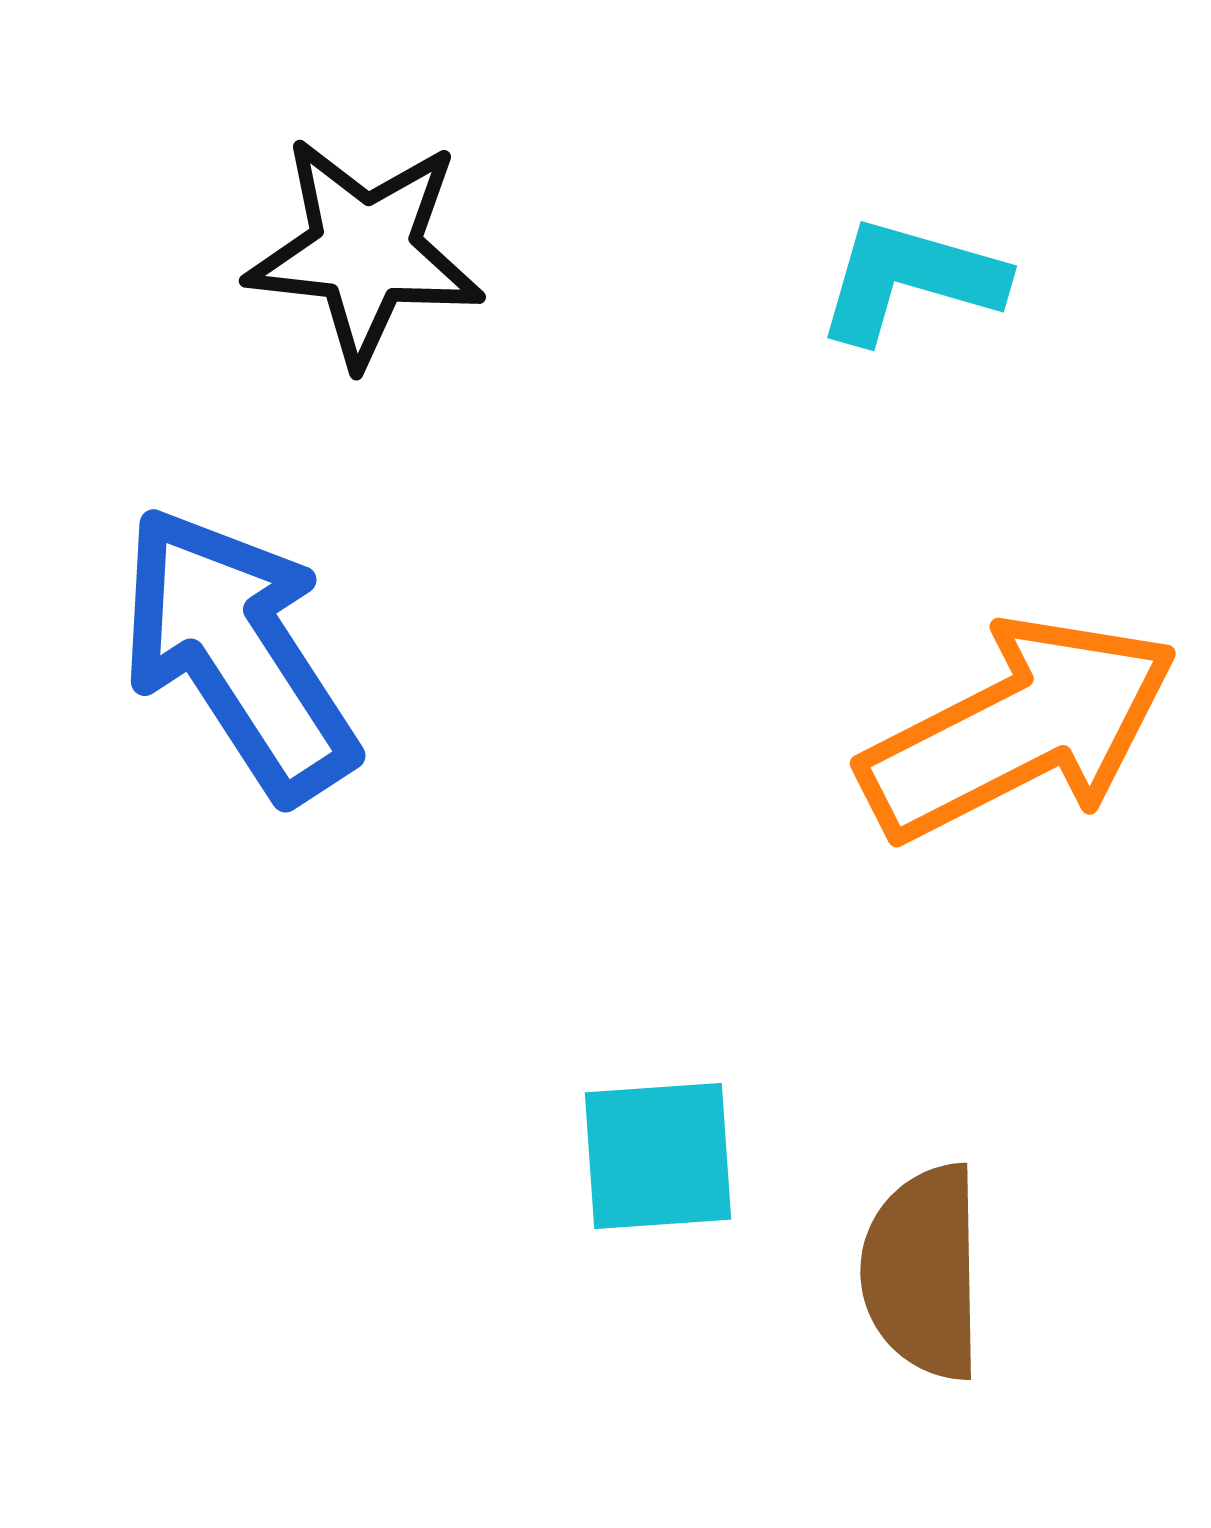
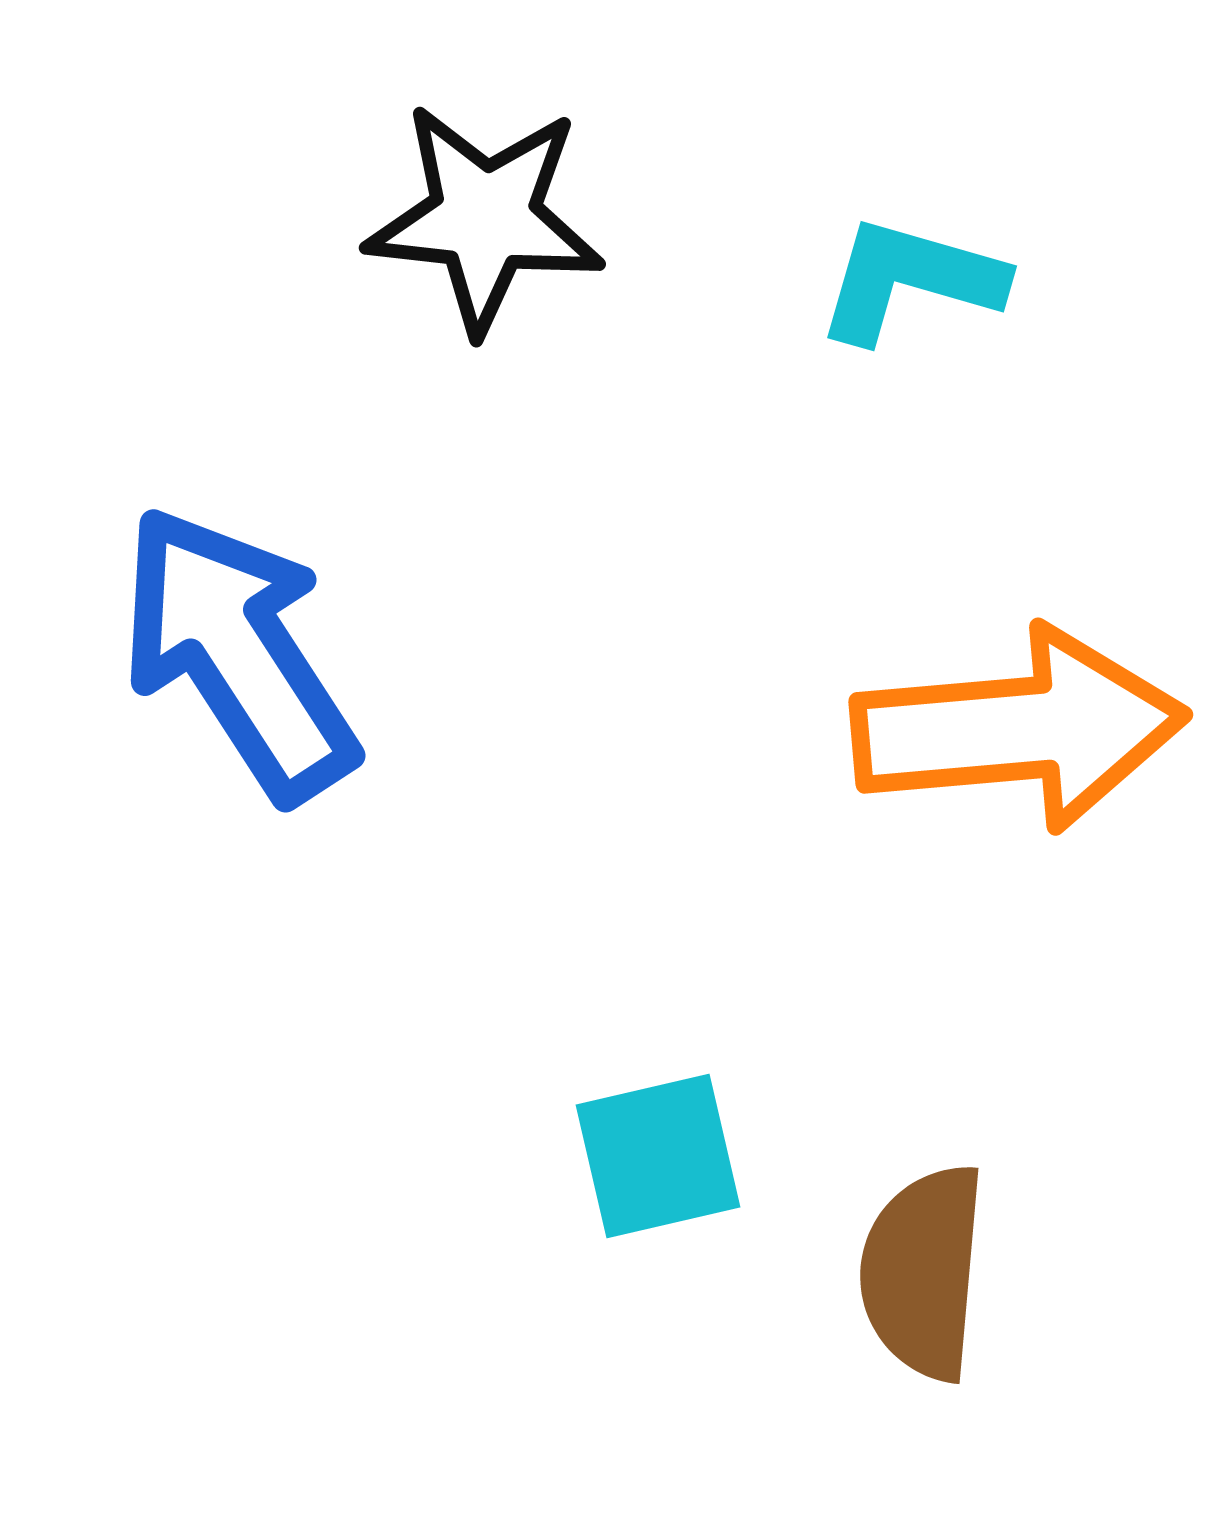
black star: moved 120 px right, 33 px up
orange arrow: rotated 22 degrees clockwise
cyan square: rotated 9 degrees counterclockwise
brown semicircle: rotated 6 degrees clockwise
